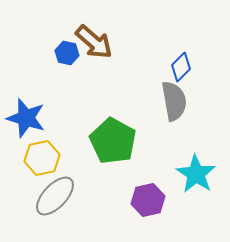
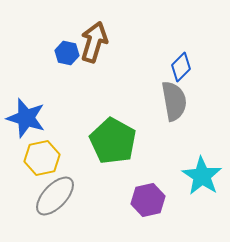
brown arrow: rotated 114 degrees counterclockwise
cyan star: moved 6 px right, 2 px down
